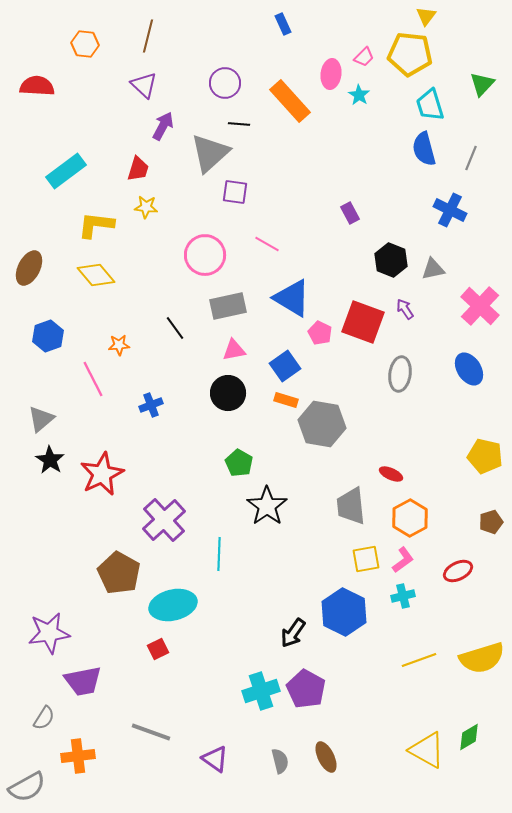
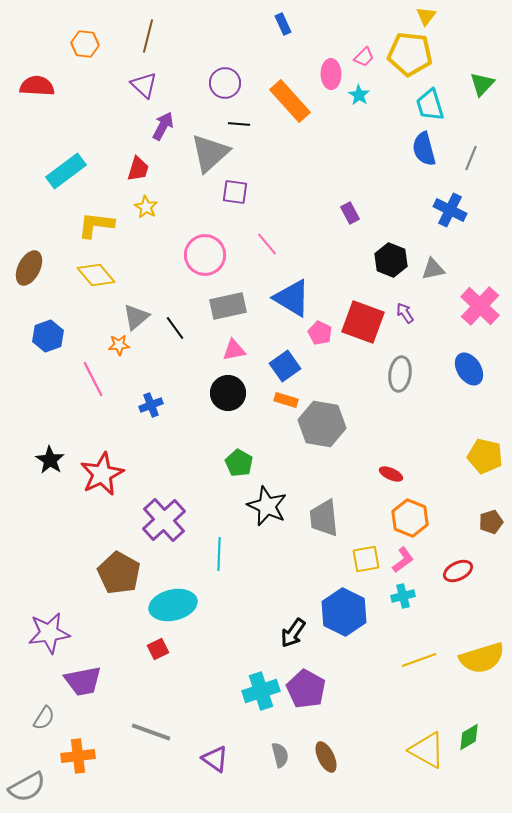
pink ellipse at (331, 74): rotated 8 degrees counterclockwise
yellow star at (146, 207): rotated 25 degrees clockwise
pink line at (267, 244): rotated 20 degrees clockwise
purple arrow at (405, 309): moved 4 px down
gray triangle at (41, 419): moved 95 px right, 102 px up
black star at (267, 506): rotated 12 degrees counterclockwise
gray trapezoid at (351, 506): moved 27 px left, 12 px down
orange hexagon at (410, 518): rotated 9 degrees counterclockwise
gray semicircle at (280, 761): moved 6 px up
